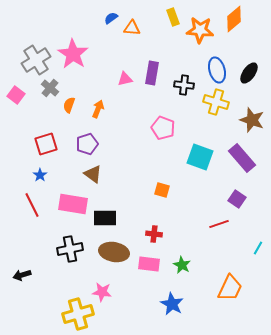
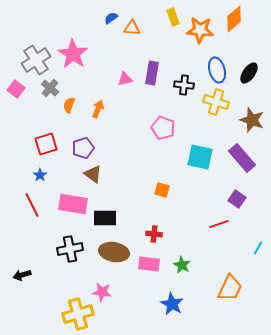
pink square at (16, 95): moved 6 px up
purple pentagon at (87, 144): moved 4 px left, 4 px down
cyan square at (200, 157): rotated 8 degrees counterclockwise
